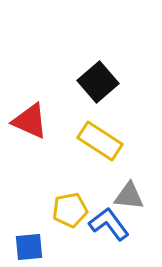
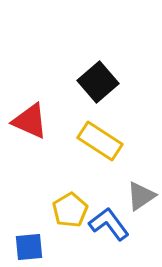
gray triangle: moved 12 px right; rotated 40 degrees counterclockwise
yellow pentagon: rotated 20 degrees counterclockwise
